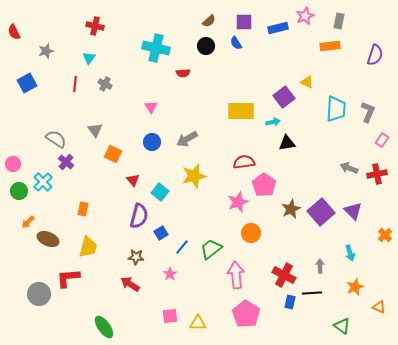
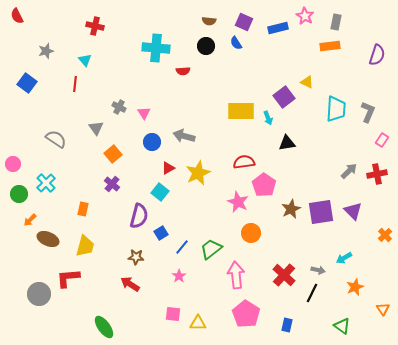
pink star at (305, 16): rotated 18 degrees counterclockwise
brown semicircle at (209, 21): rotated 48 degrees clockwise
gray rectangle at (339, 21): moved 3 px left, 1 px down
purple square at (244, 22): rotated 24 degrees clockwise
red semicircle at (14, 32): moved 3 px right, 16 px up
cyan cross at (156, 48): rotated 8 degrees counterclockwise
purple semicircle at (375, 55): moved 2 px right
cyan triangle at (89, 58): moved 4 px left, 2 px down; rotated 16 degrees counterclockwise
red semicircle at (183, 73): moved 2 px up
blue square at (27, 83): rotated 24 degrees counterclockwise
gray cross at (105, 84): moved 14 px right, 23 px down
pink triangle at (151, 107): moved 7 px left, 6 px down
cyan arrow at (273, 122): moved 5 px left, 4 px up; rotated 80 degrees clockwise
gray triangle at (95, 130): moved 1 px right, 2 px up
gray arrow at (187, 139): moved 3 px left, 3 px up; rotated 45 degrees clockwise
orange square at (113, 154): rotated 24 degrees clockwise
purple cross at (66, 162): moved 46 px right, 22 px down
gray arrow at (349, 168): moved 3 px down; rotated 114 degrees clockwise
yellow star at (194, 176): moved 4 px right, 3 px up; rotated 10 degrees counterclockwise
red triangle at (133, 180): moved 35 px right, 12 px up; rotated 40 degrees clockwise
cyan cross at (43, 182): moved 3 px right, 1 px down
green circle at (19, 191): moved 3 px down
pink star at (238, 202): rotated 25 degrees counterclockwise
purple square at (321, 212): rotated 32 degrees clockwise
orange arrow at (28, 222): moved 2 px right, 2 px up
yellow trapezoid at (88, 247): moved 3 px left, 1 px up
cyan arrow at (350, 253): moved 6 px left, 5 px down; rotated 77 degrees clockwise
gray arrow at (320, 266): moved 2 px left, 4 px down; rotated 104 degrees clockwise
pink star at (170, 274): moved 9 px right, 2 px down
red cross at (284, 275): rotated 15 degrees clockwise
black line at (312, 293): rotated 60 degrees counterclockwise
blue rectangle at (290, 302): moved 3 px left, 23 px down
orange triangle at (379, 307): moved 4 px right, 2 px down; rotated 32 degrees clockwise
pink square at (170, 316): moved 3 px right, 2 px up; rotated 14 degrees clockwise
